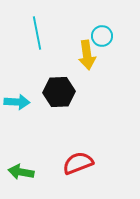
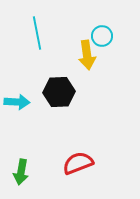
green arrow: rotated 90 degrees counterclockwise
